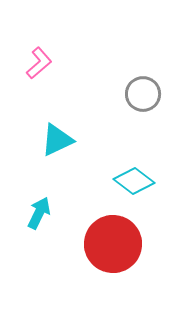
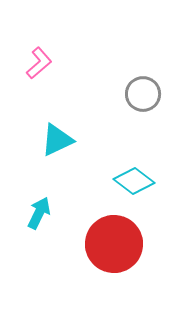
red circle: moved 1 px right
